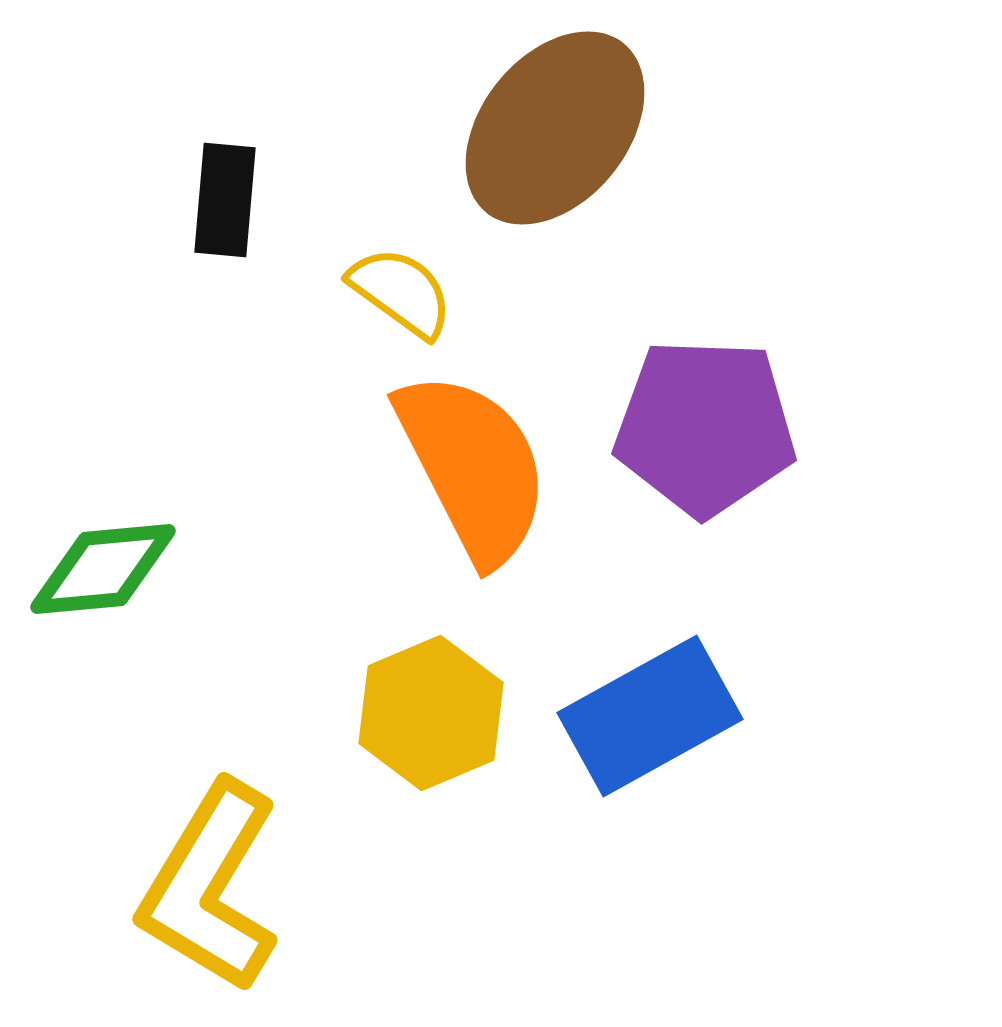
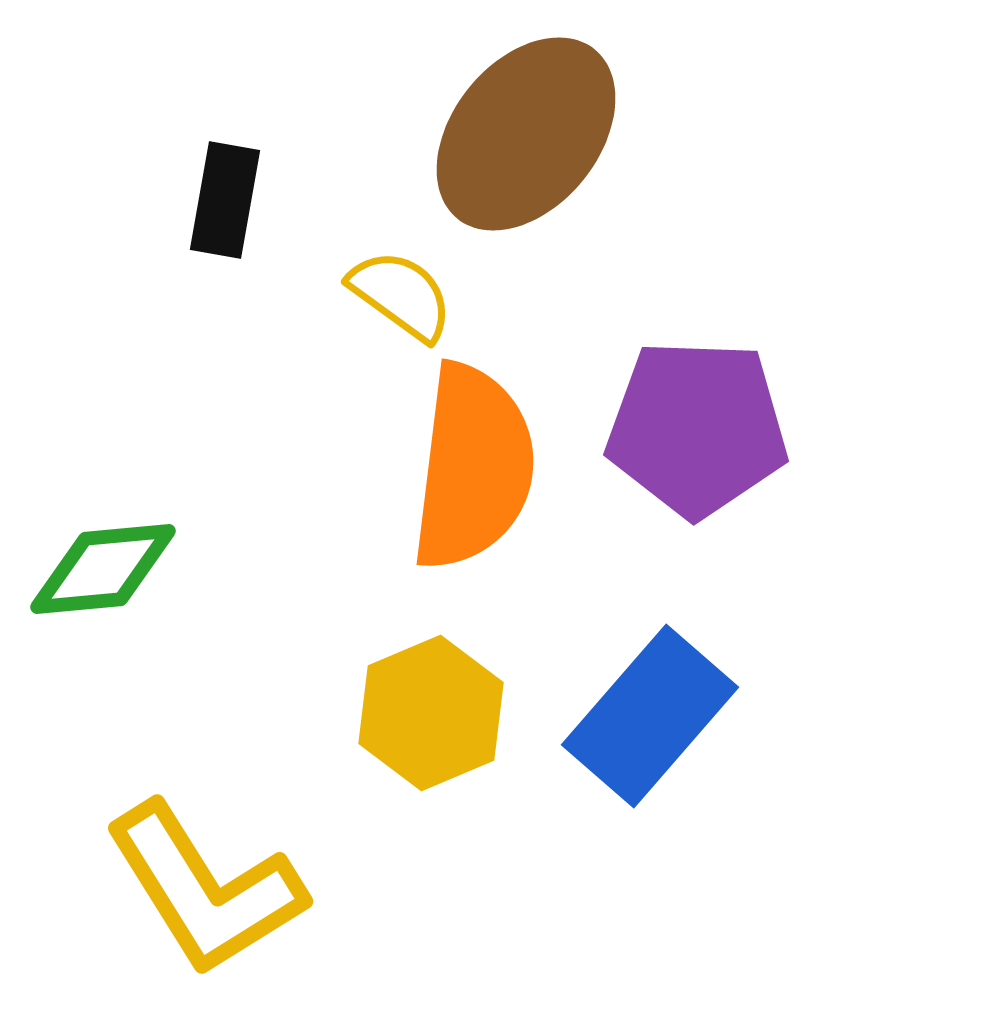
brown ellipse: moved 29 px left, 6 px down
black rectangle: rotated 5 degrees clockwise
yellow semicircle: moved 3 px down
purple pentagon: moved 8 px left, 1 px down
orange semicircle: rotated 34 degrees clockwise
blue rectangle: rotated 20 degrees counterclockwise
yellow L-shape: moved 5 px left, 2 px down; rotated 63 degrees counterclockwise
